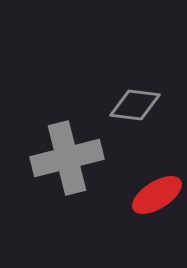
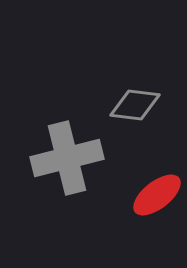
red ellipse: rotated 6 degrees counterclockwise
